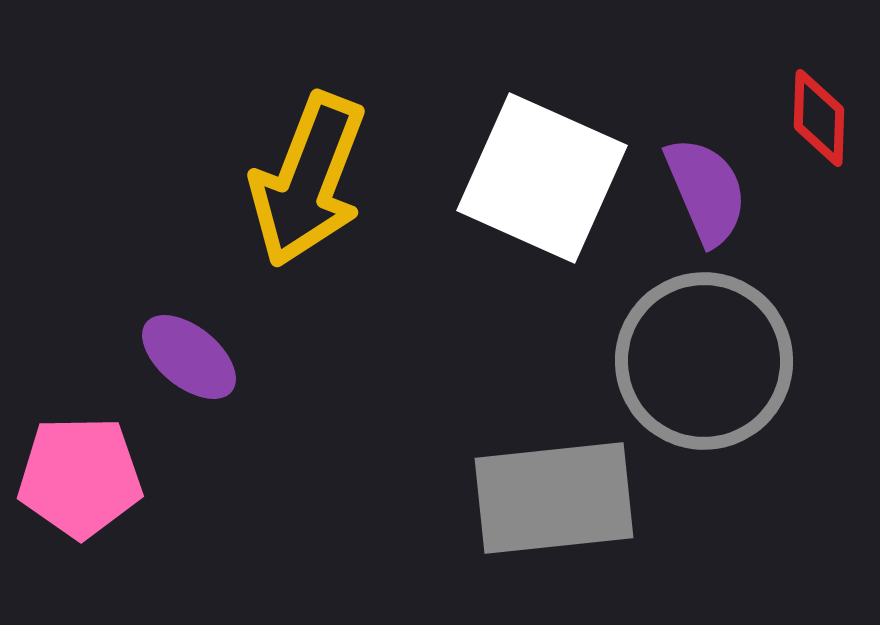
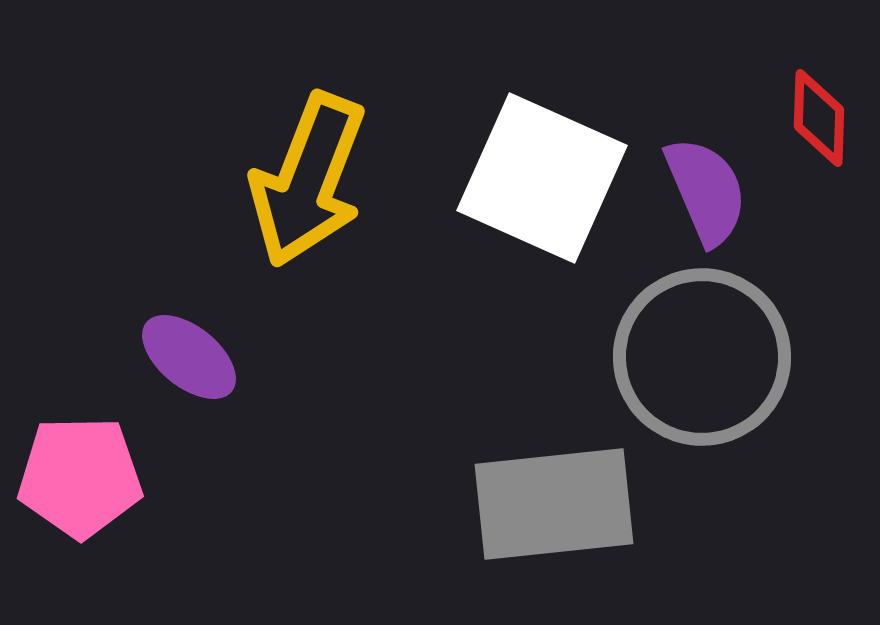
gray circle: moved 2 px left, 4 px up
gray rectangle: moved 6 px down
